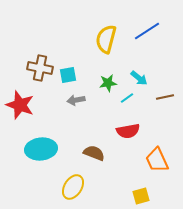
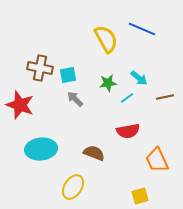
blue line: moved 5 px left, 2 px up; rotated 56 degrees clockwise
yellow semicircle: rotated 136 degrees clockwise
gray arrow: moved 1 px left, 1 px up; rotated 54 degrees clockwise
yellow square: moved 1 px left
